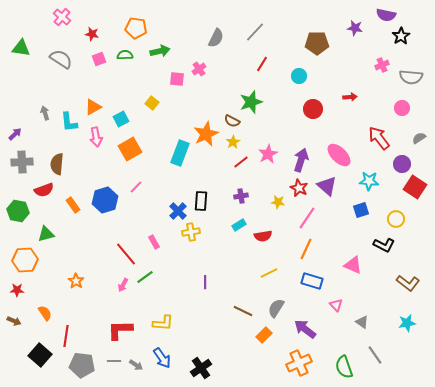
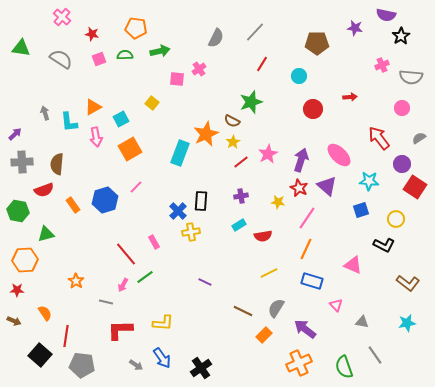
purple line at (205, 282): rotated 64 degrees counterclockwise
gray triangle at (362, 322): rotated 24 degrees counterclockwise
gray line at (114, 361): moved 8 px left, 59 px up; rotated 16 degrees clockwise
